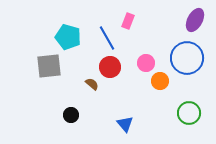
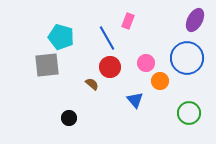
cyan pentagon: moved 7 px left
gray square: moved 2 px left, 1 px up
black circle: moved 2 px left, 3 px down
blue triangle: moved 10 px right, 24 px up
